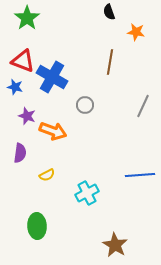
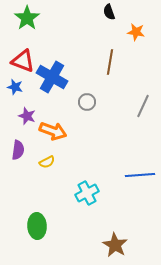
gray circle: moved 2 px right, 3 px up
purple semicircle: moved 2 px left, 3 px up
yellow semicircle: moved 13 px up
